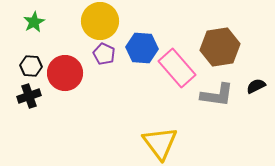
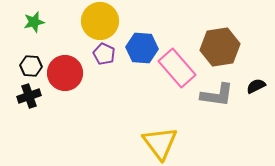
green star: rotated 15 degrees clockwise
